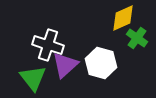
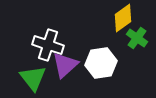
yellow diamond: rotated 12 degrees counterclockwise
white hexagon: rotated 24 degrees counterclockwise
